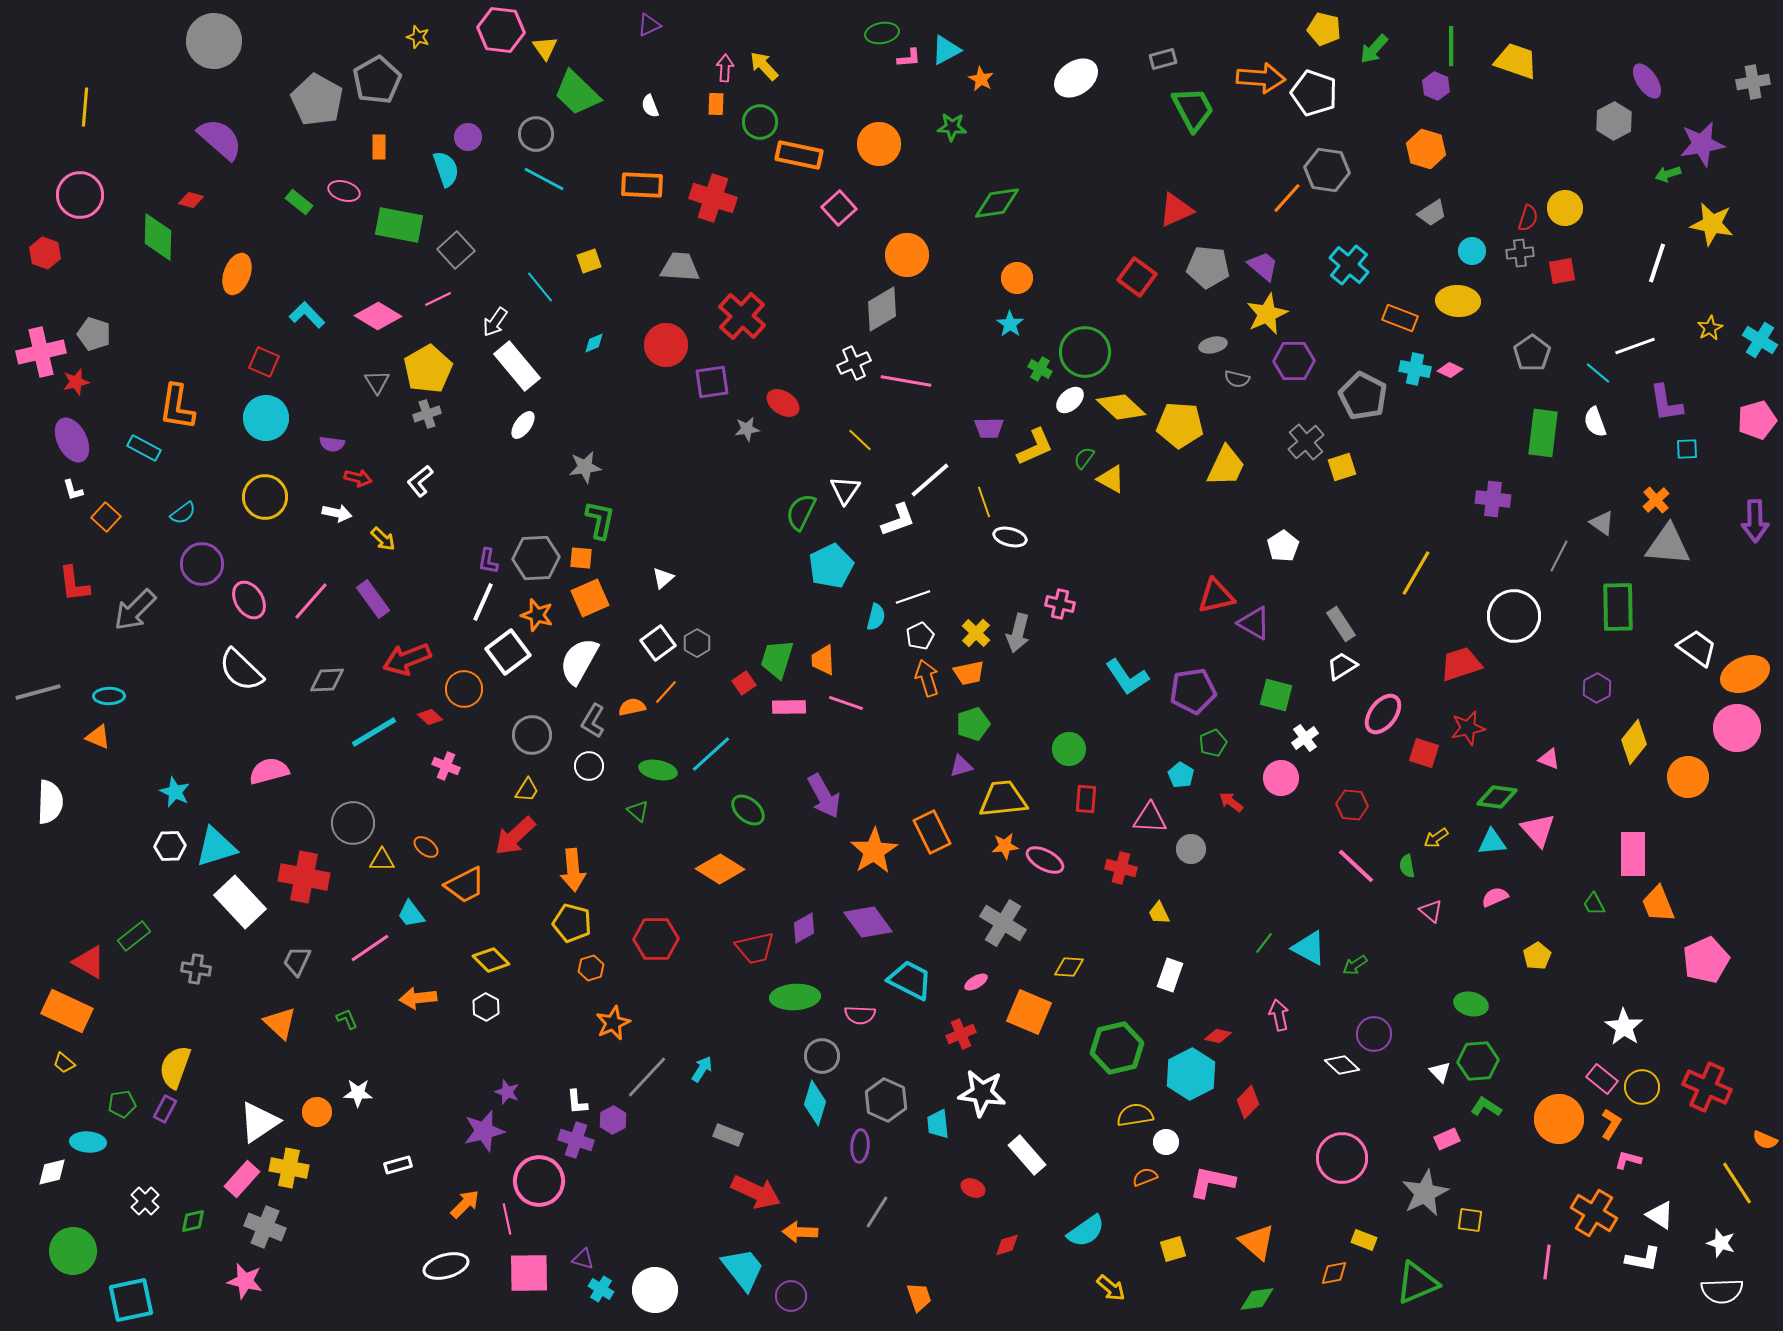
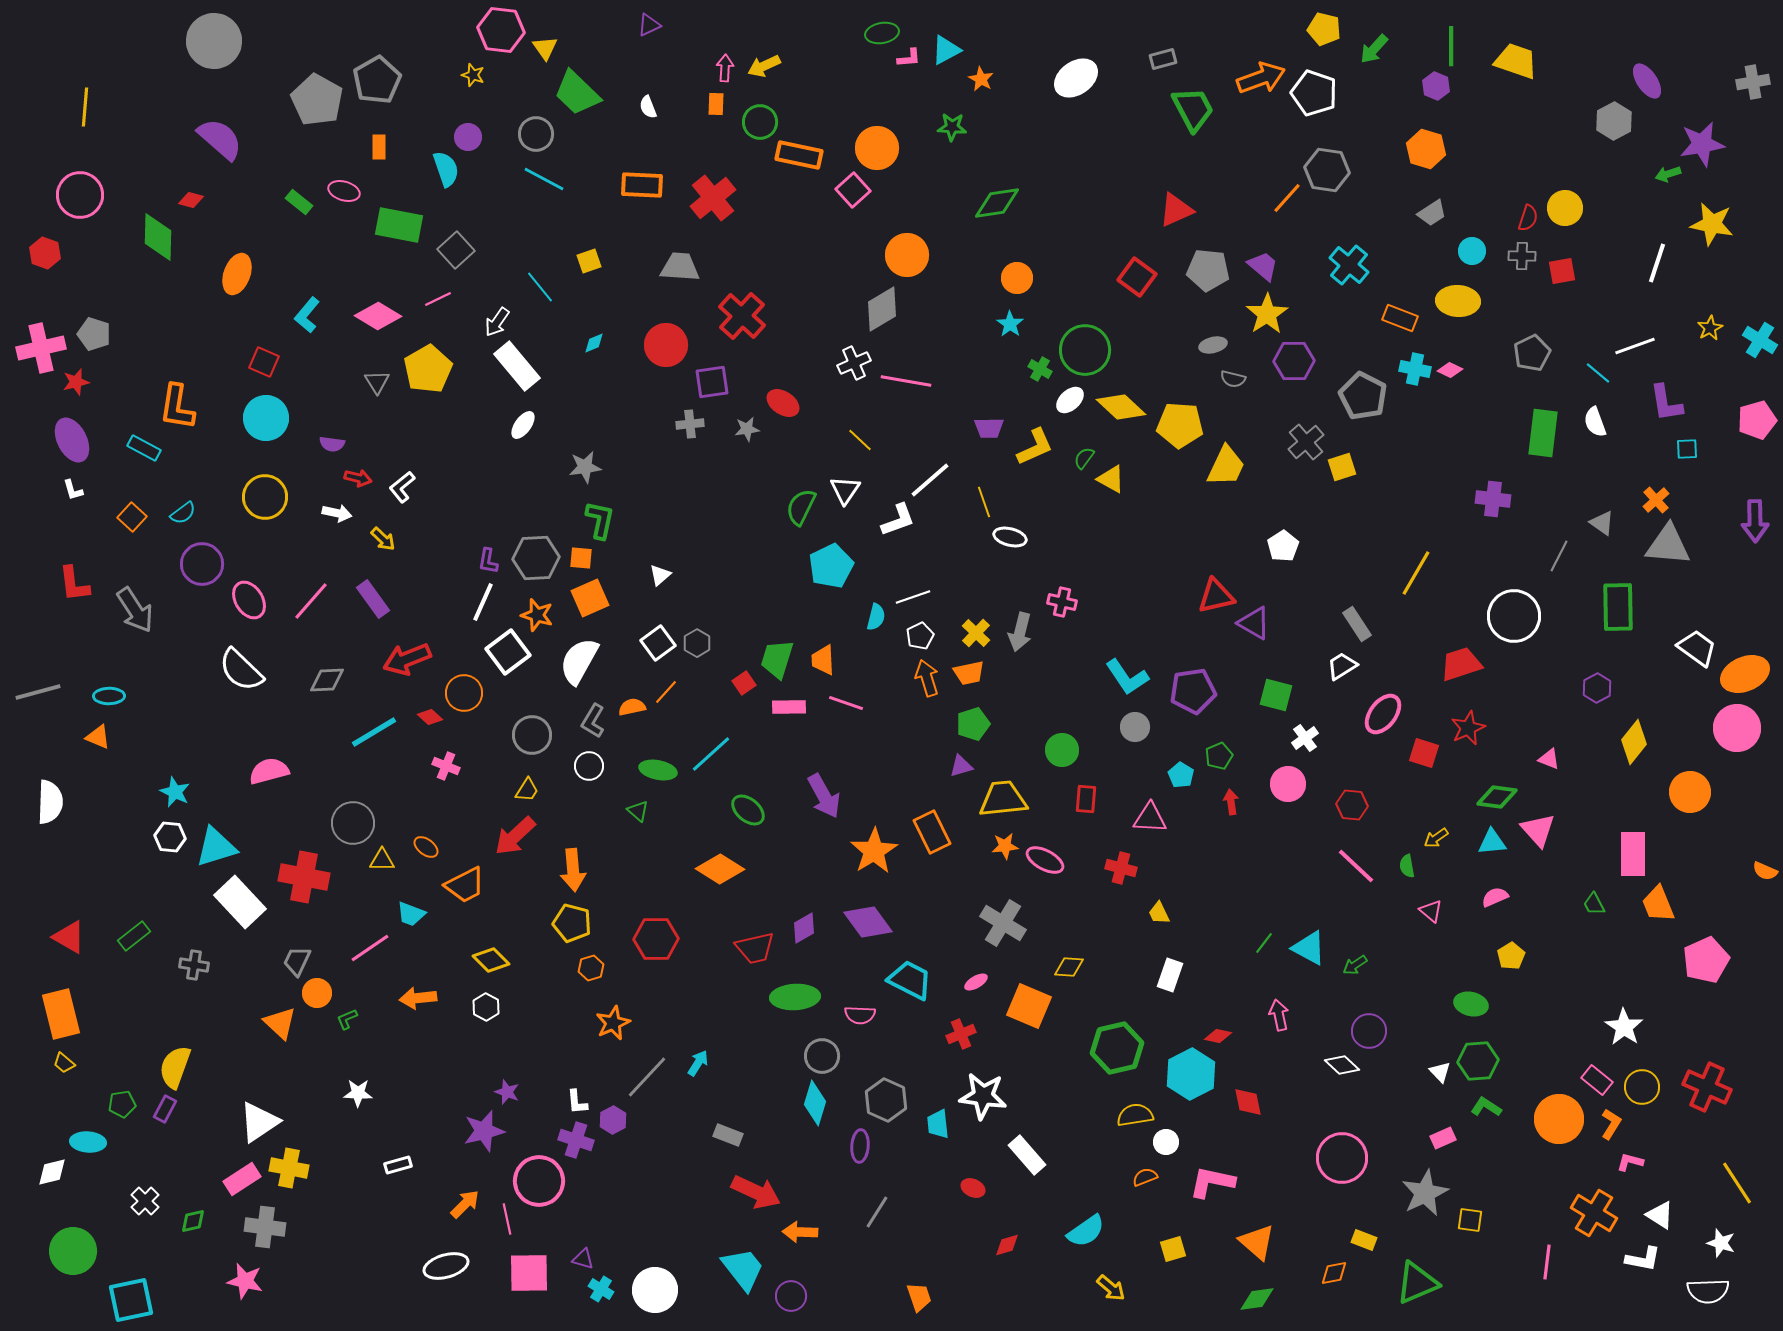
yellow star at (418, 37): moved 55 px right, 38 px down
yellow arrow at (764, 66): rotated 72 degrees counterclockwise
orange arrow at (1261, 78): rotated 24 degrees counterclockwise
white semicircle at (650, 106): moved 2 px left, 1 px down
orange circle at (879, 144): moved 2 px left, 4 px down
red cross at (713, 198): rotated 33 degrees clockwise
pink square at (839, 208): moved 14 px right, 18 px up
gray cross at (1520, 253): moved 2 px right, 3 px down; rotated 8 degrees clockwise
gray pentagon at (1208, 267): moved 3 px down
yellow star at (1267, 314): rotated 9 degrees counterclockwise
cyan L-shape at (307, 315): rotated 96 degrees counterclockwise
white arrow at (495, 322): moved 2 px right
pink cross at (41, 352): moved 4 px up
green circle at (1085, 352): moved 2 px up
gray pentagon at (1532, 353): rotated 9 degrees clockwise
gray semicircle at (1237, 379): moved 4 px left
gray cross at (427, 414): moved 263 px right, 10 px down; rotated 12 degrees clockwise
white L-shape at (420, 481): moved 18 px left, 6 px down
green semicircle at (801, 512): moved 5 px up
orange square at (106, 517): moved 26 px right
white triangle at (663, 578): moved 3 px left, 3 px up
pink cross at (1060, 604): moved 2 px right, 2 px up
gray arrow at (135, 610): rotated 78 degrees counterclockwise
gray rectangle at (1341, 624): moved 16 px right
gray arrow at (1018, 633): moved 2 px right, 1 px up
orange circle at (464, 689): moved 4 px down
red star at (1468, 728): rotated 12 degrees counterclockwise
green pentagon at (1213, 743): moved 6 px right, 13 px down
green circle at (1069, 749): moved 7 px left, 1 px down
orange circle at (1688, 777): moved 2 px right, 15 px down
pink circle at (1281, 778): moved 7 px right, 6 px down
red arrow at (1231, 802): rotated 45 degrees clockwise
white hexagon at (170, 846): moved 9 px up; rotated 8 degrees clockwise
gray circle at (1191, 849): moved 56 px left, 122 px up
cyan trapezoid at (411, 914): rotated 32 degrees counterclockwise
yellow pentagon at (1537, 956): moved 26 px left
red triangle at (89, 962): moved 20 px left, 25 px up
gray cross at (196, 969): moved 2 px left, 4 px up
orange rectangle at (67, 1011): moved 6 px left, 3 px down; rotated 51 degrees clockwise
orange square at (1029, 1012): moved 6 px up
green L-shape at (347, 1019): rotated 90 degrees counterclockwise
purple circle at (1374, 1034): moved 5 px left, 3 px up
cyan arrow at (702, 1069): moved 4 px left, 6 px up
pink rectangle at (1602, 1079): moved 5 px left, 1 px down
white star at (982, 1093): moved 1 px right, 3 px down
red diamond at (1248, 1102): rotated 56 degrees counterclockwise
orange circle at (317, 1112): moved 119 px up
pink rectangle at (1447, 1139): moved 4 px left, 1 px up
orange semicircle at (1765, 1140): moved 269 px up
pink L-shape at (1628, 1160): moved 2 px right, 2 px down
pink rectangle at (242, 1179): rotated 15 degrees clockwise
gray cross at (265, 1227): rotated 15 degrees counterclockwise
white semicircle at (1722, 1291): moved 14 px left
